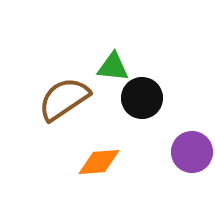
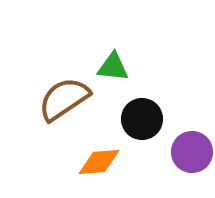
black circle: moved 21 px down
